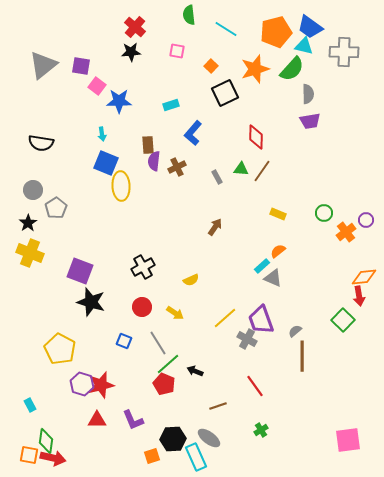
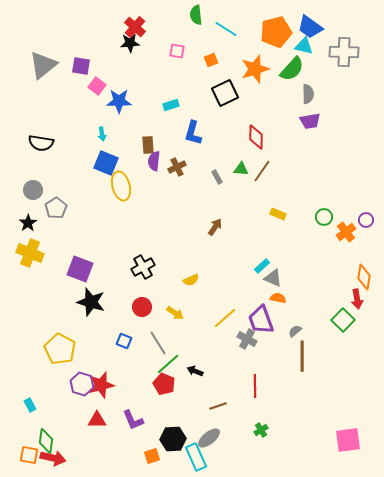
green semicircle at (189, 15): moved 7 px right
black star at (131, 52): moved 1 px left, 9 px up
orange square at (211, 66): moved 6 px up; rotated 24 degrees clockwise
blue L-shape at (193, 133): rotated 25 degrees counterclockwise
yellow ellipse at (121, 186): rotated 12 degrees counterclockwise
green circle at (324, 213): moved 4 px down
orange semicircle at (278, 251): moved 47 px down; rotated 49 degrees clockwise
purple square at (80, 271): moved 2 px up
orange diamond at (364, 277): rotated 75 degrees counterclockwise
red arrow at (359, 296): moved 2 px left, 3 px down
red line at (255, 386): rotated 35 degrees clockwise
gray ellipse at (209, 438): rotated 75 degrees counterclockwise
